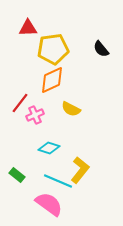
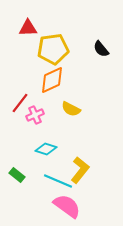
cyan diamond: moved 3 px left, 1 px down
pink semicircle: moved 18 px right, 2 px down
